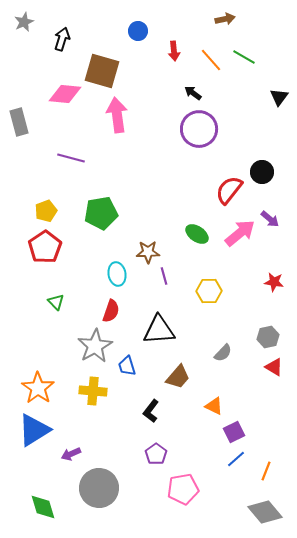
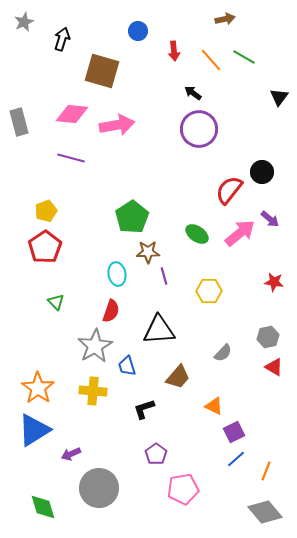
pink diamond at (65, 94): moved 7 px right, 20 px down
pink arrow at (117, 115): moved 10 px down; rotated 88 degrees clockwise
green pentagon at (101, 213): moved 31 px right, 4 px down; rotated 24 degrees counterclockwise
black L-shape at (151, 411): moved 7 px left, 2 px up; rotated 35 degrees clockwise
